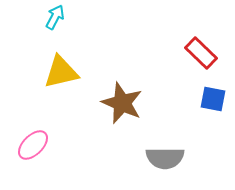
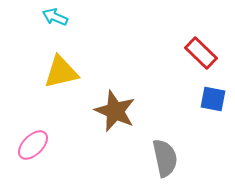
cyan arrow: rotated 95 degrees counterclockwise
brown star: moved 7 px left, 8 px down
gray semicircle: rotated 102 degrees counterclockwise
